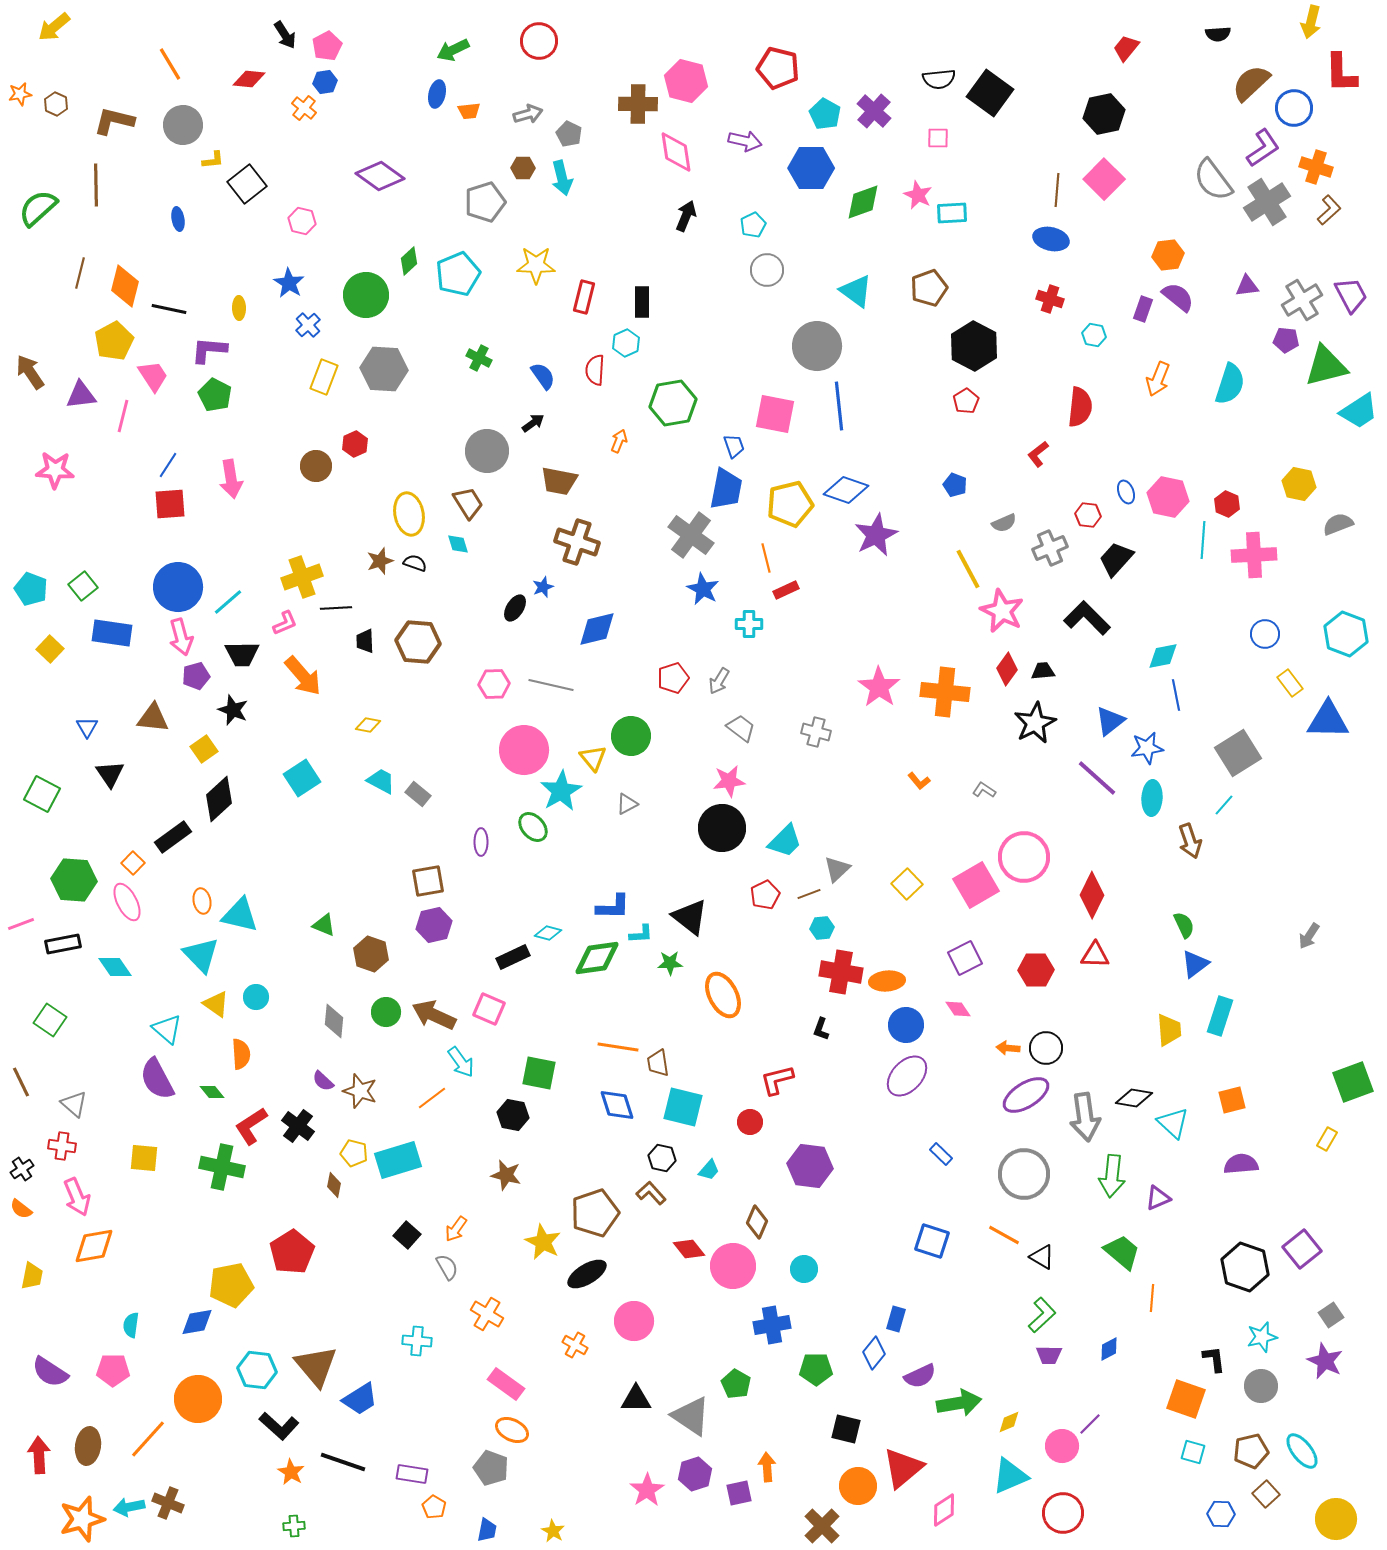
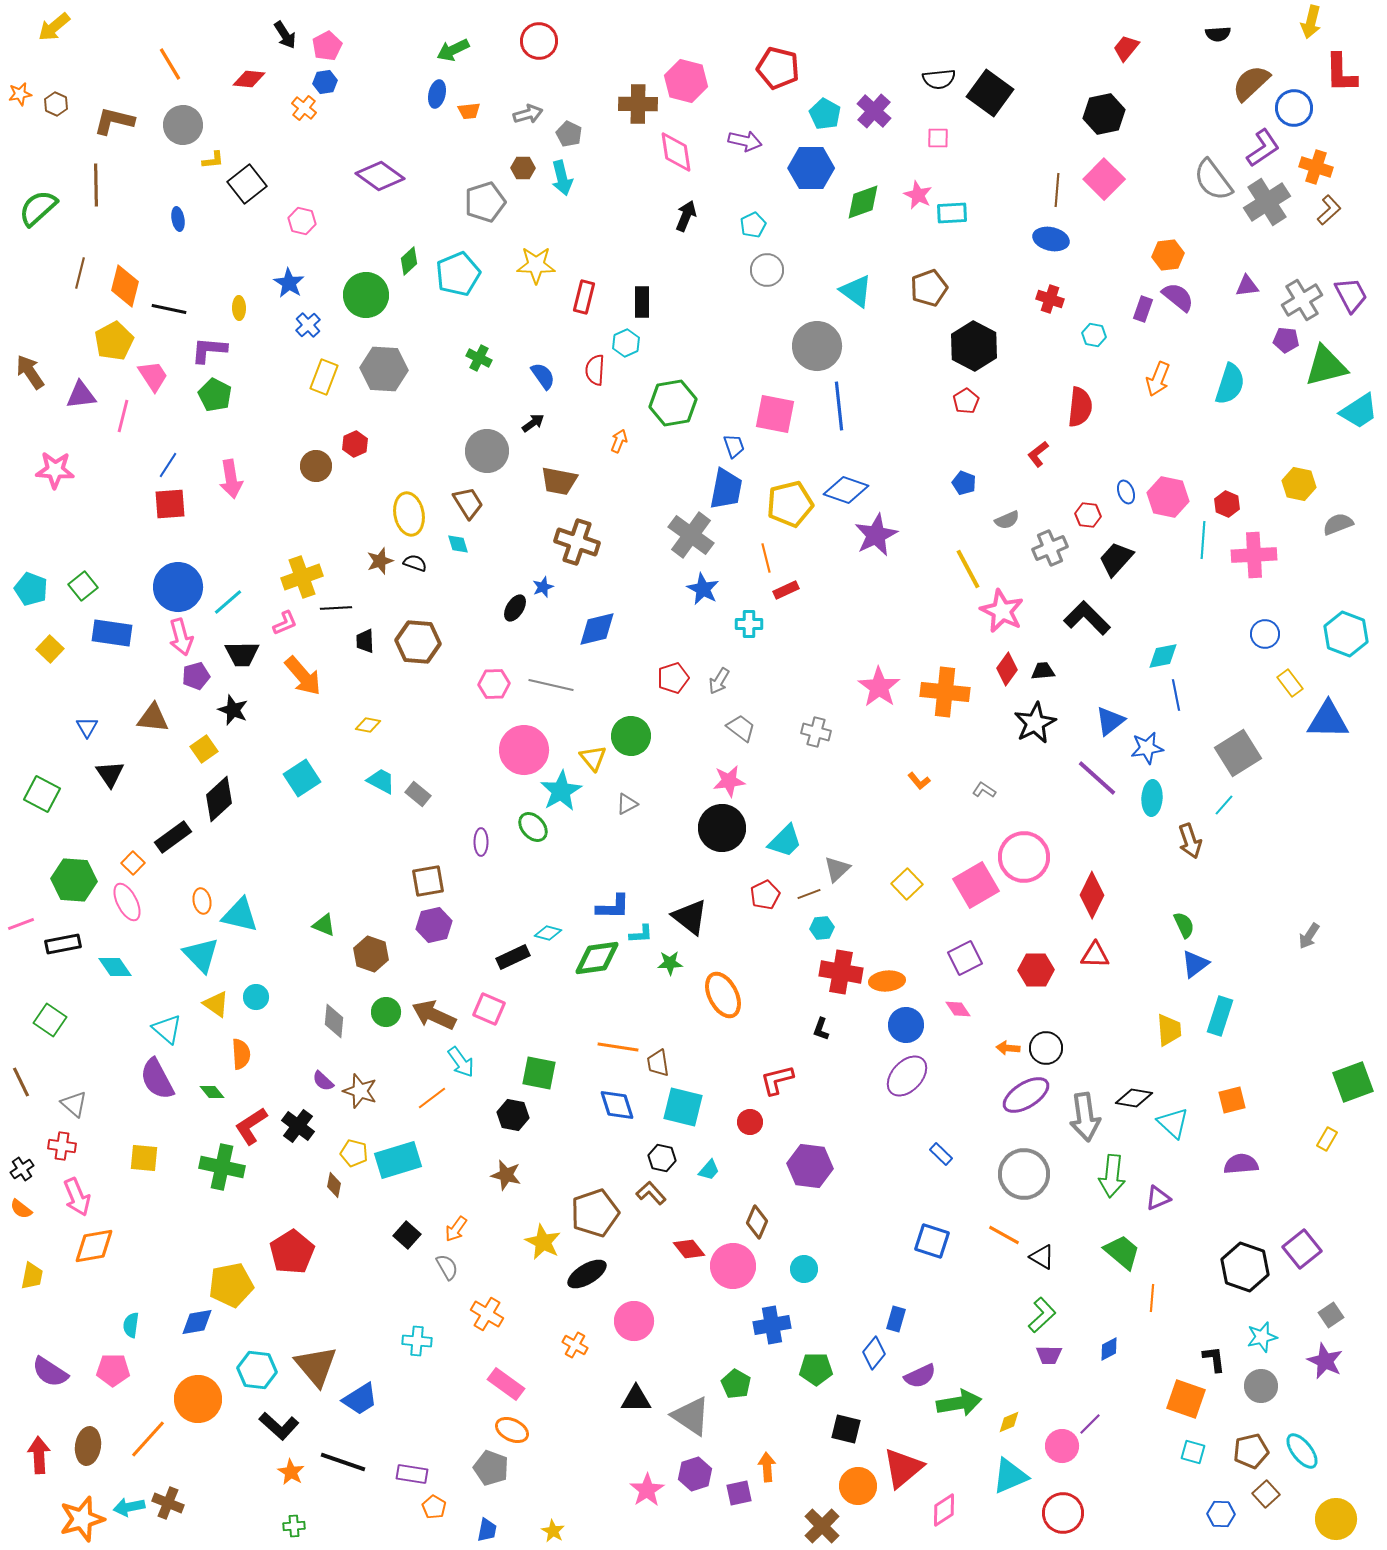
blue pentagon at (955, 485): moved 9 px right, 2 px up
gray semicircle at (1004, 523): moved 3 px right, 3 px up
